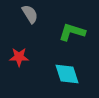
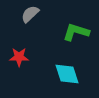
gray semicircle: rotated 102 degrees counterclockwise
green L-shape: moved 4 px right
